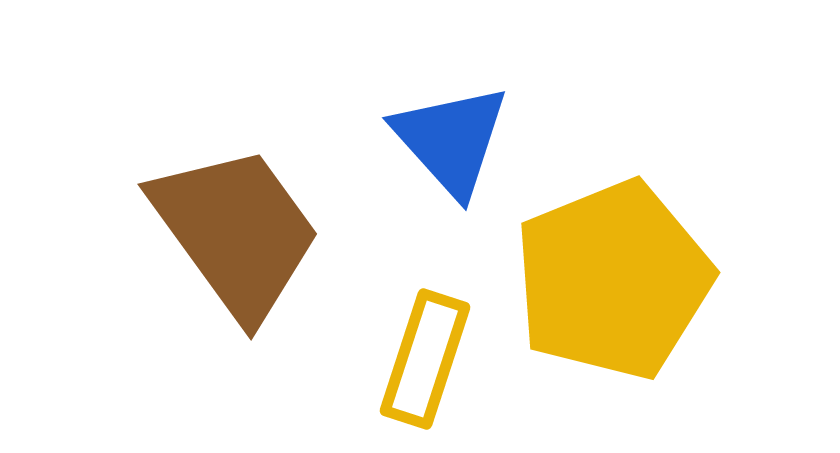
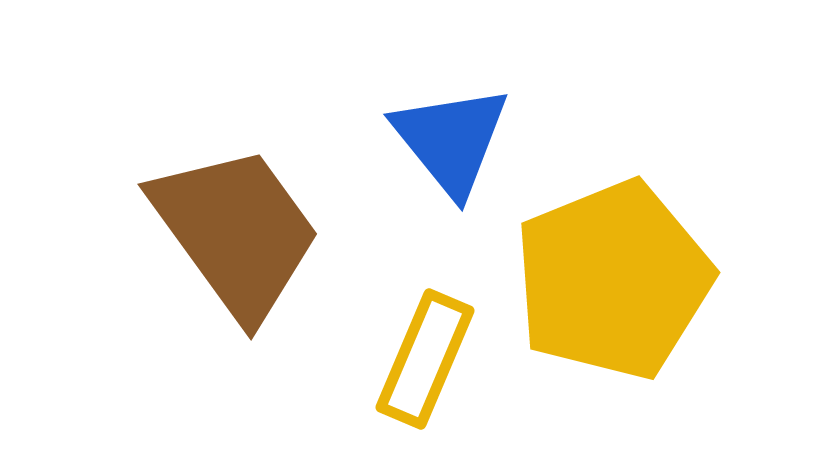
blue triangle: rotated 3 degrees clockwise
yellow rectangle: rotated 5 degrees clockwise
